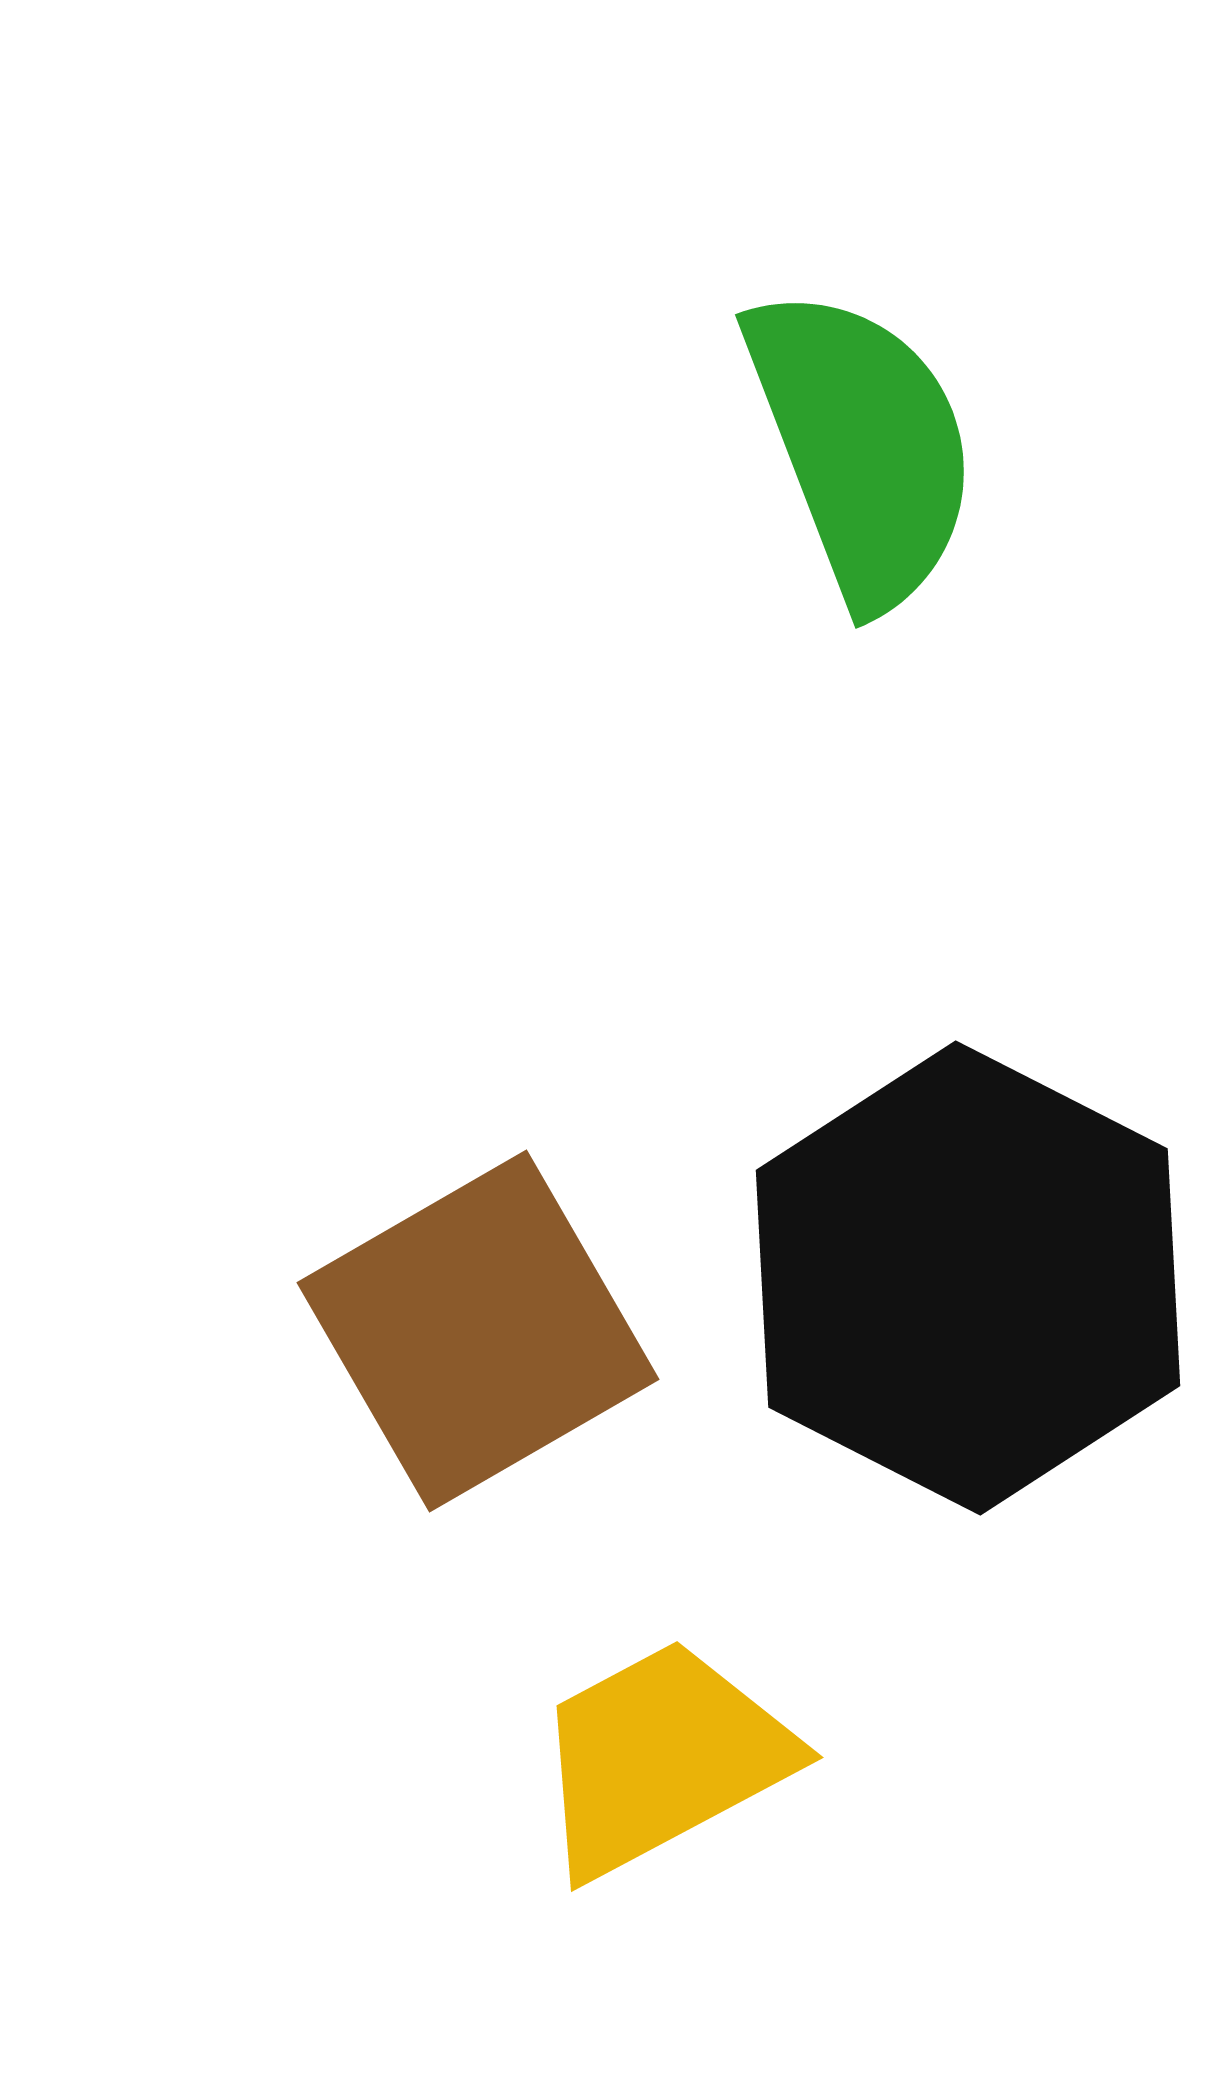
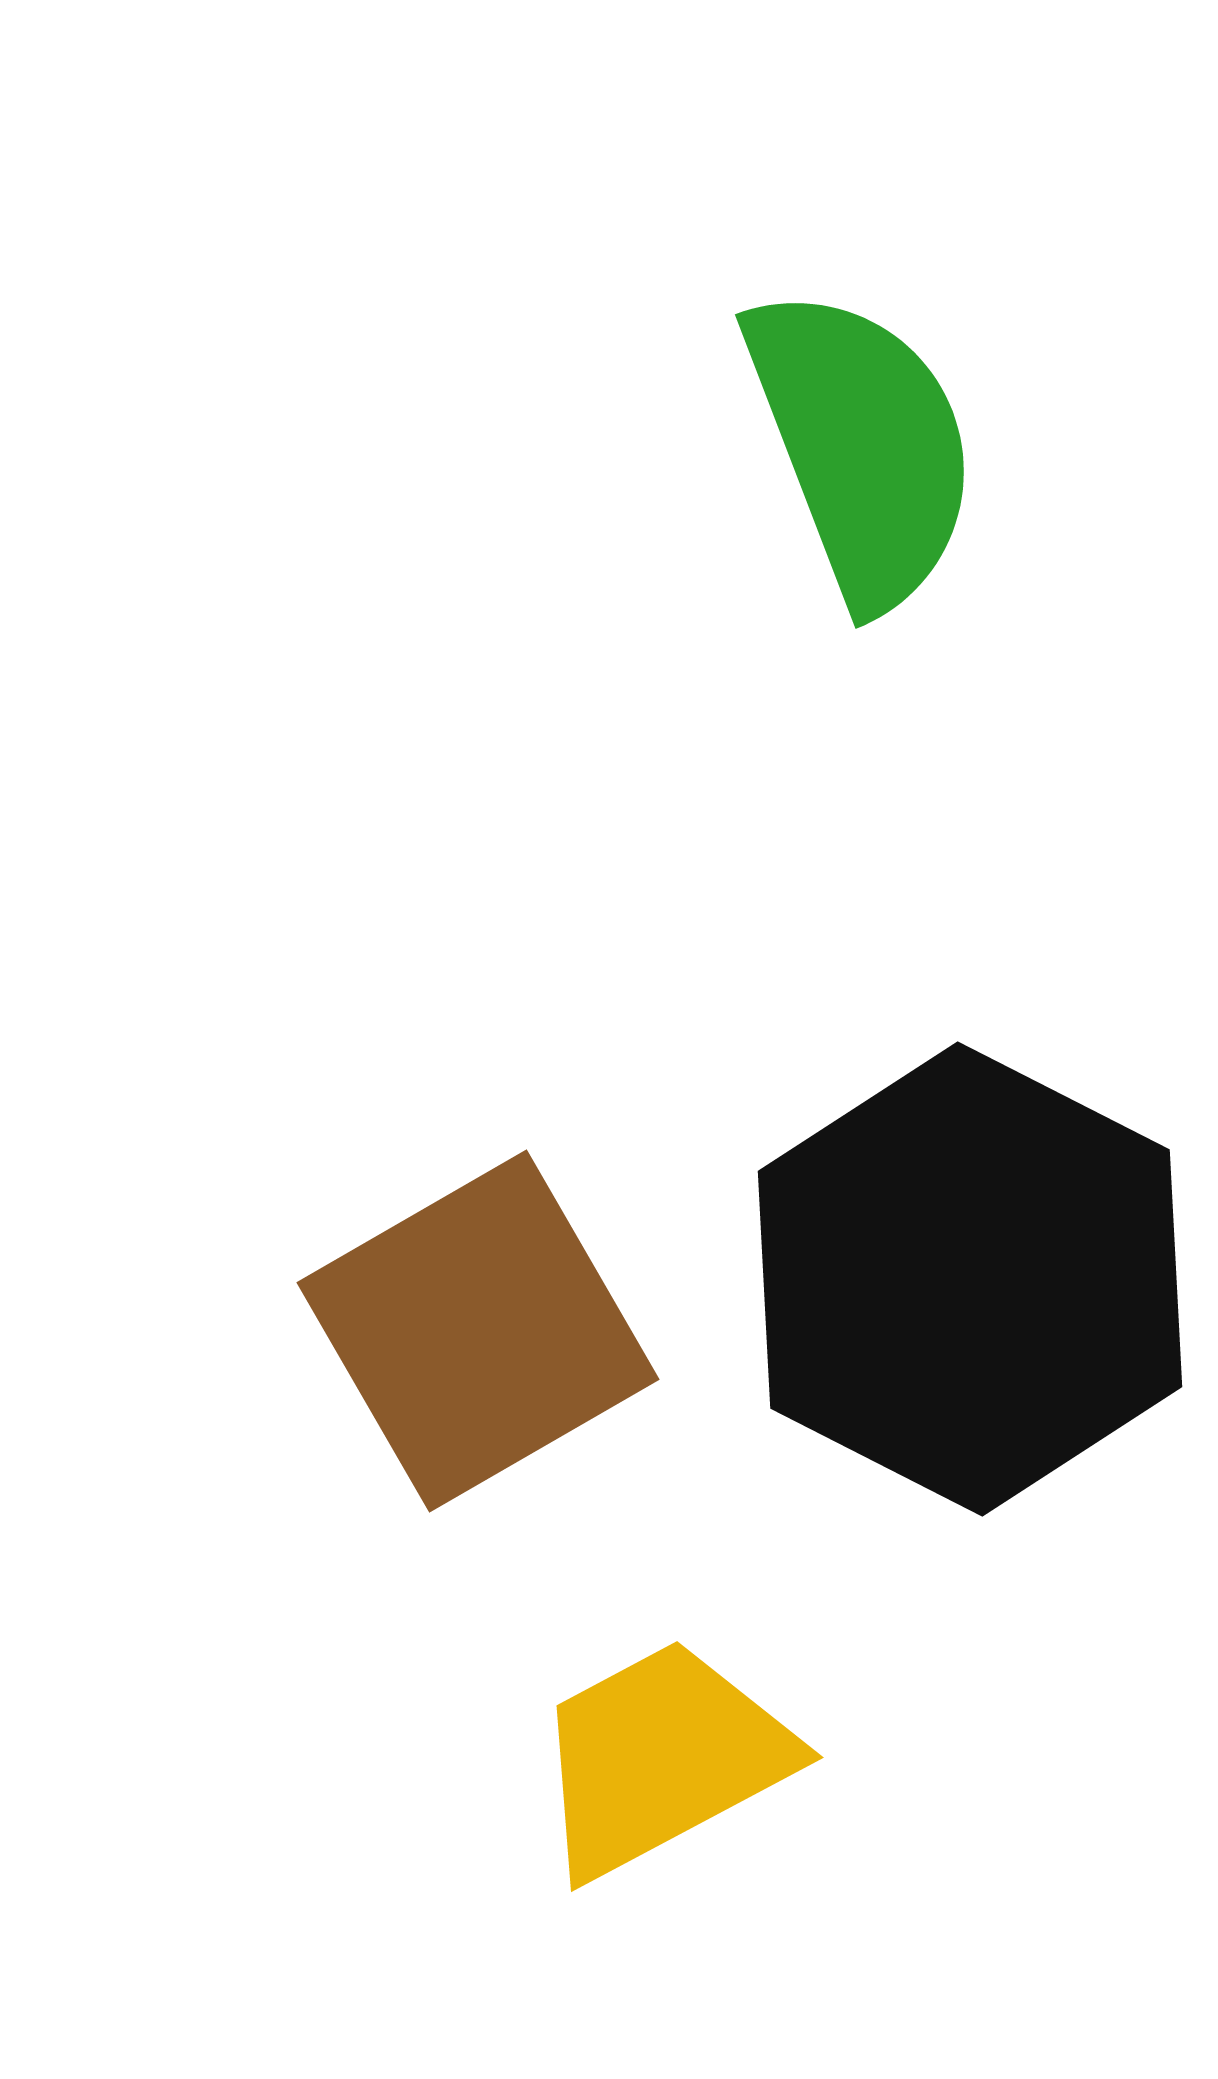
black hexagon: moved 2 px right, 1 px down
